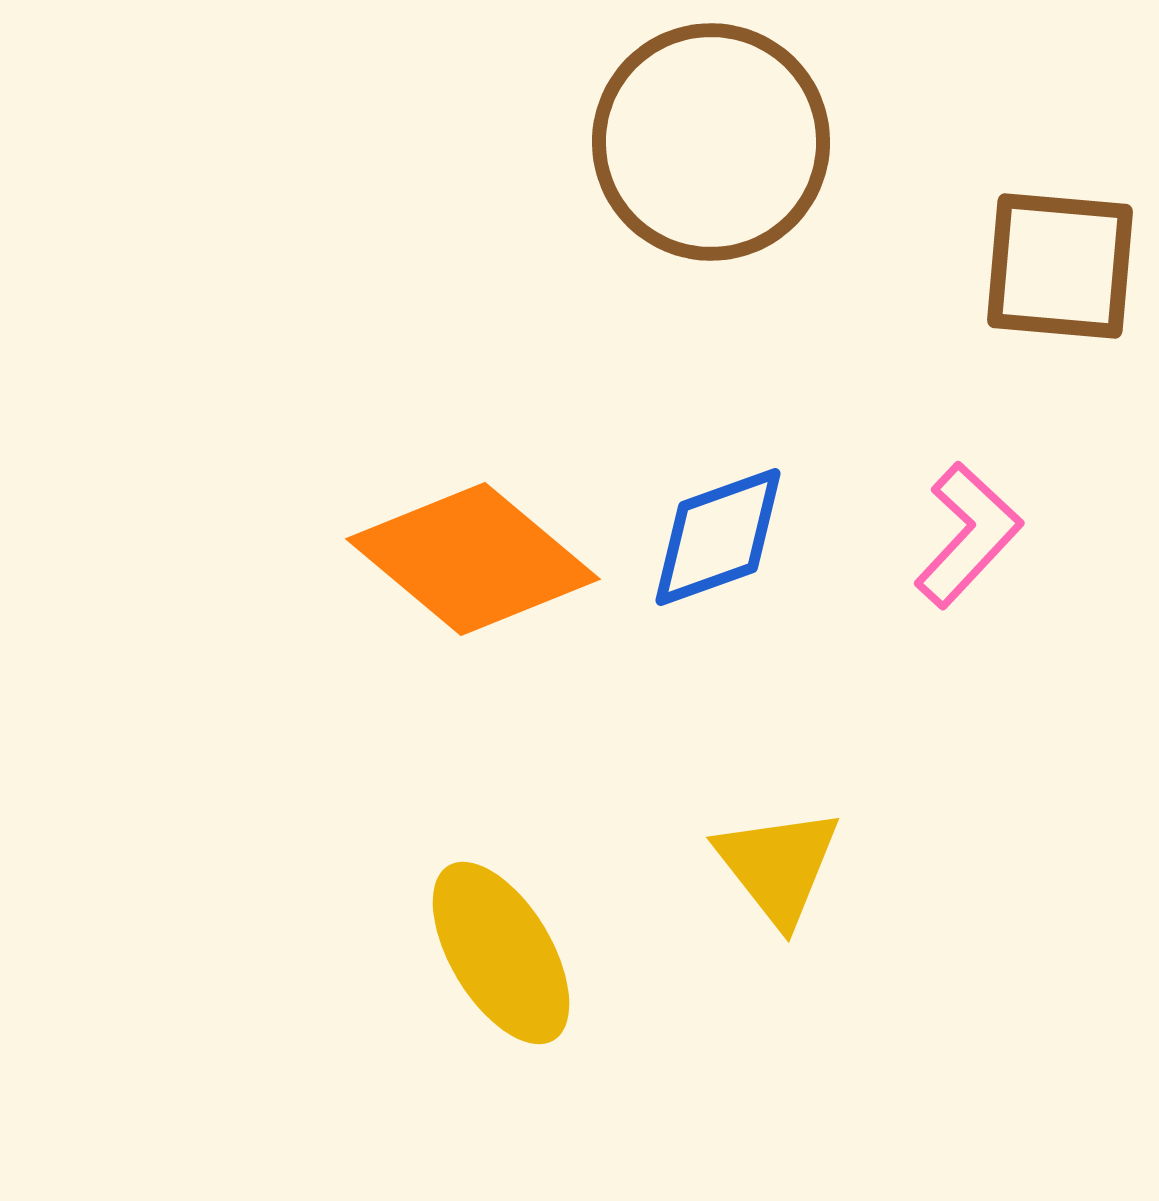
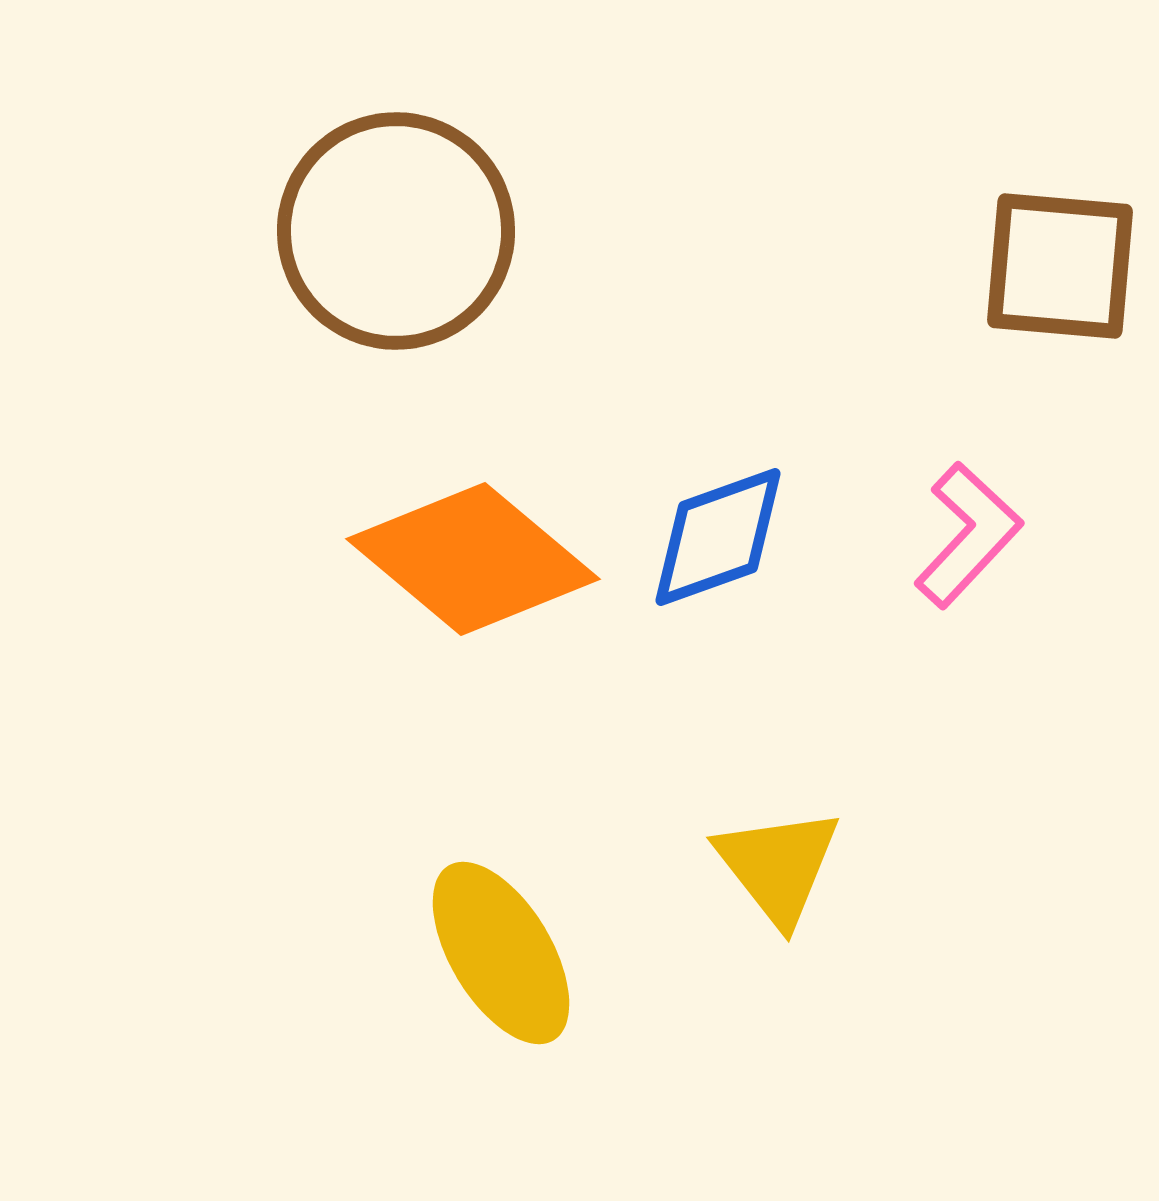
brown circle: moved 315 px left, 89 px down
